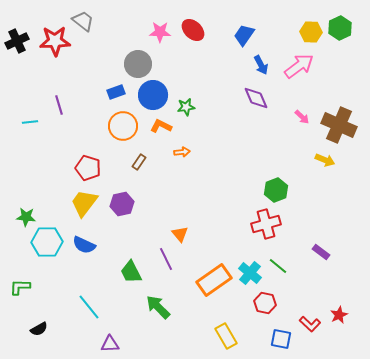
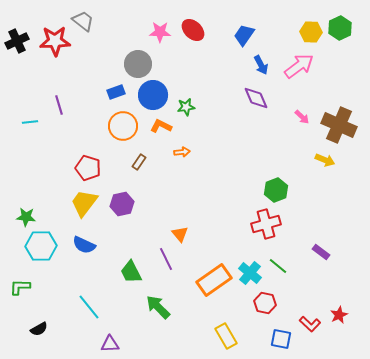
cyan hexagon at (47, 242): moved 6 px left, 4 px down
